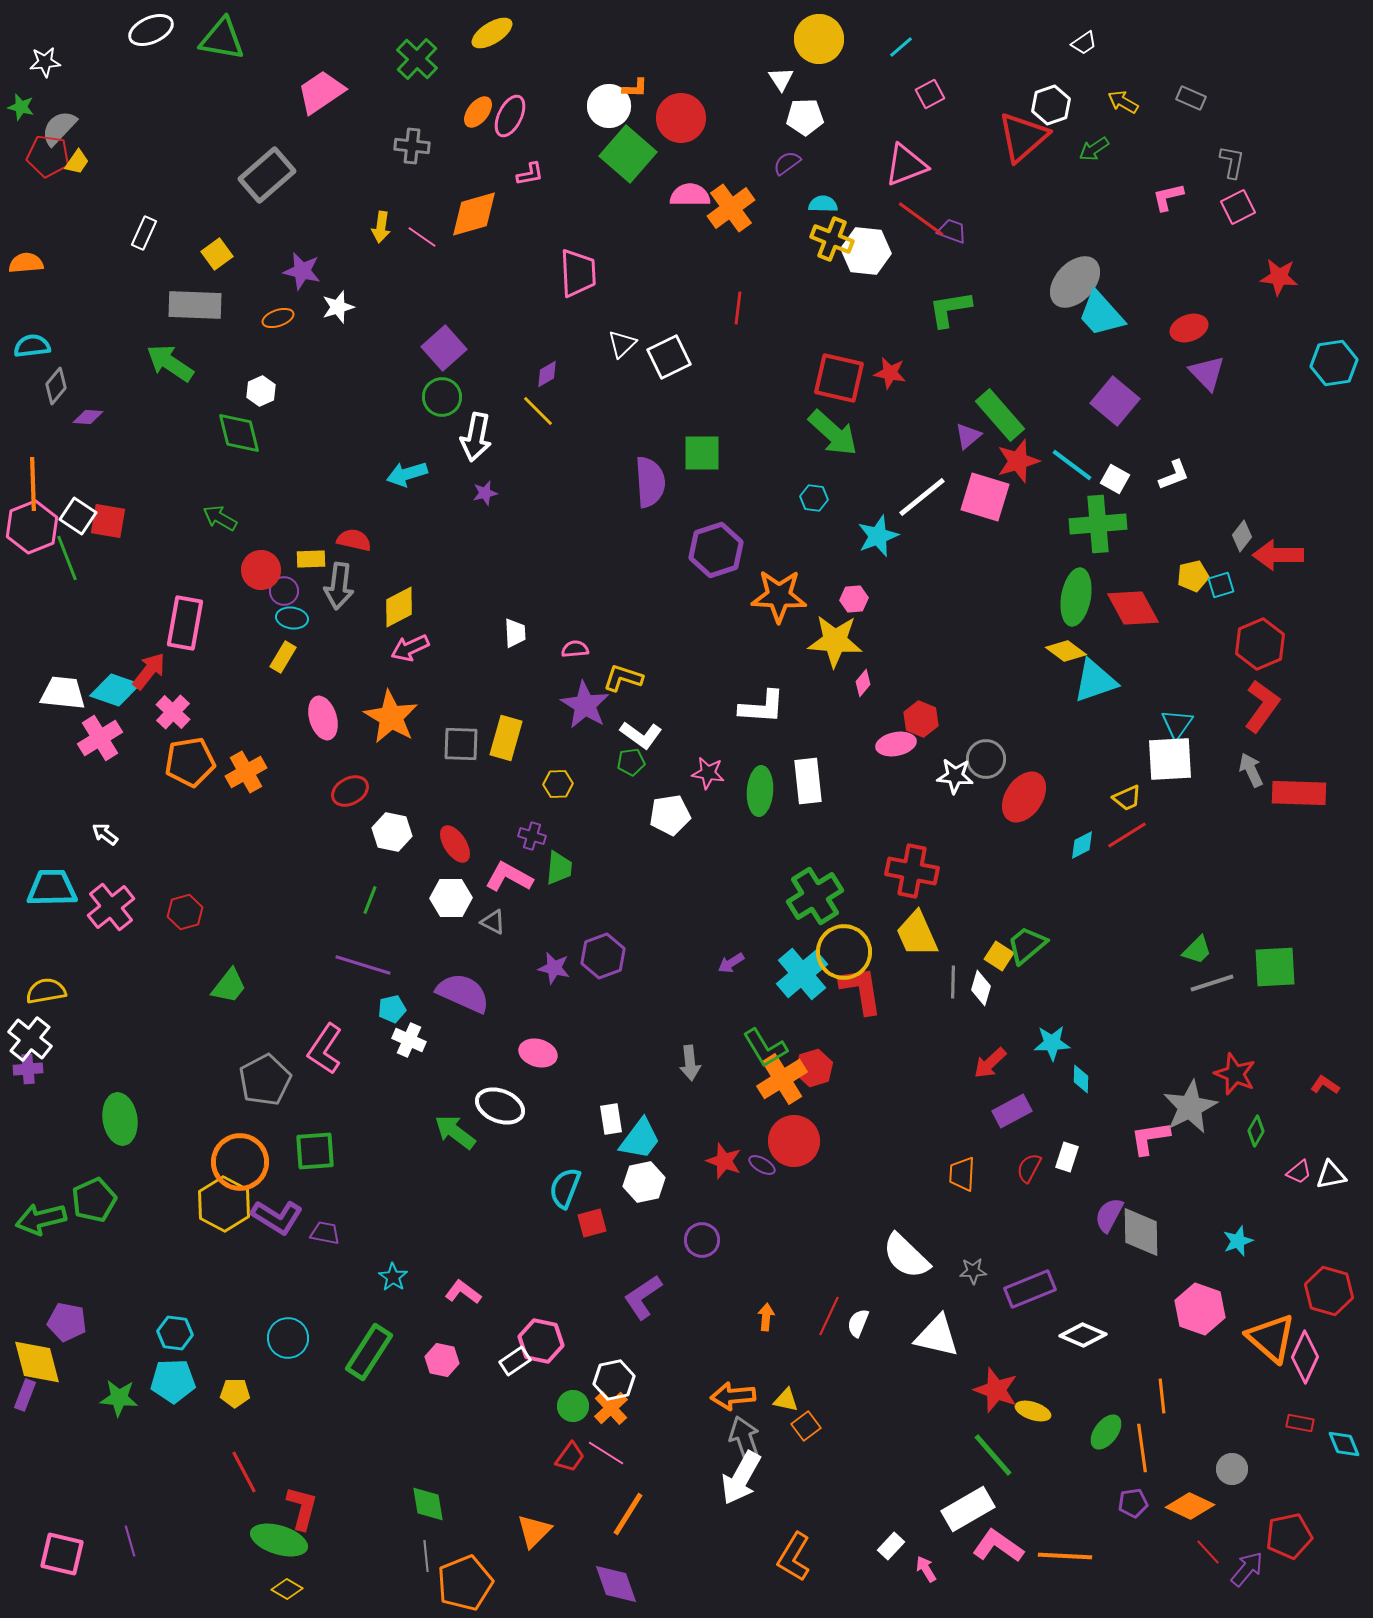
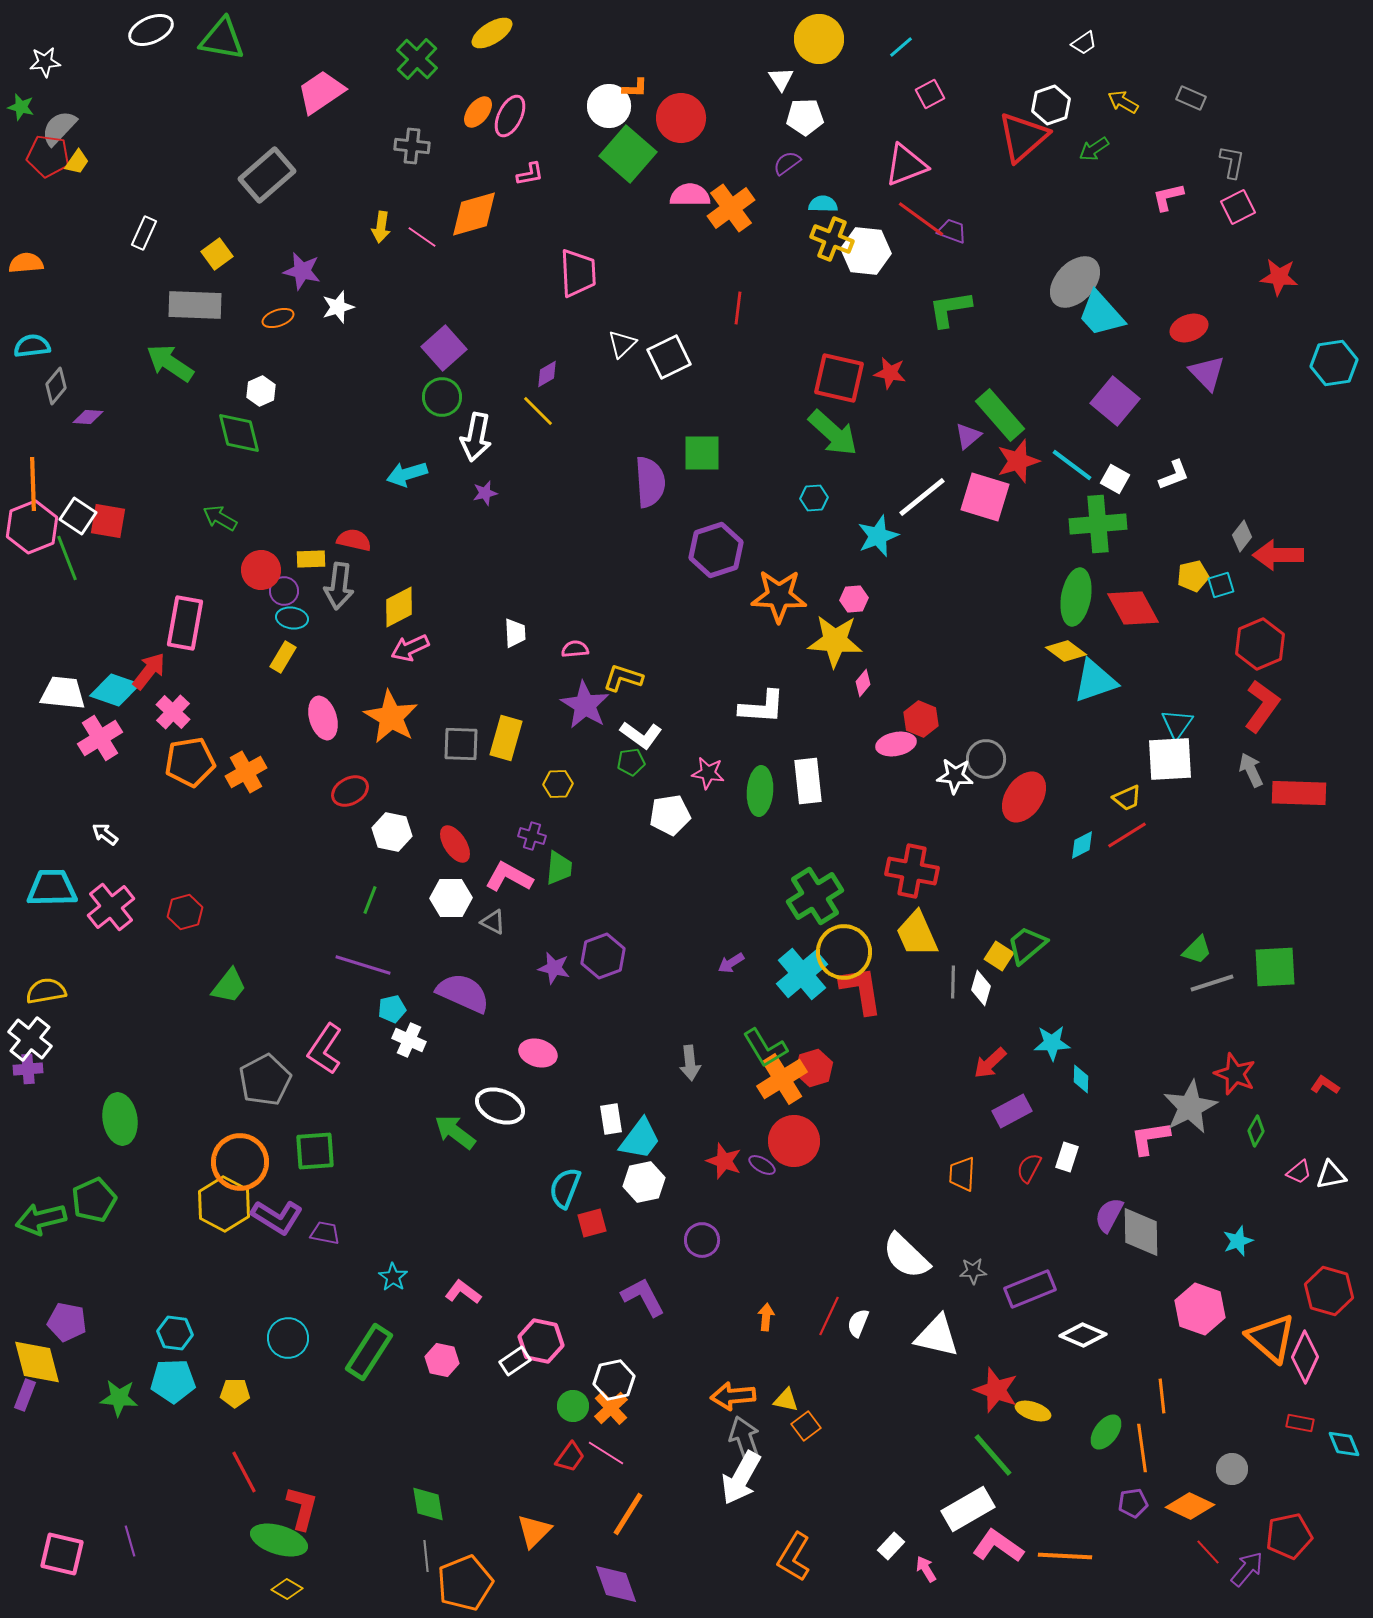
cyan hexagon at (814, 498): rotated 12 degrees counterclockwise
purple L-shape at (643, 1297): rotated 96 degrees clockwise
